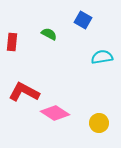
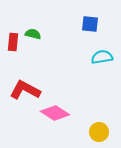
blue square: moved 7 px right, 4 px down; rotated 24 degrees counterclockwise
green semicircle: moved 16 px left; rotated 14 degrees counterclockwise
red rectangle: moved 1 px right
red L-shape: moved 1 px right, 2 px up
yellow circle: moved 9 px down
